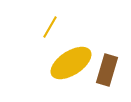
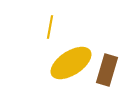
yellow line: rotated 20 degrees counterclockwise
